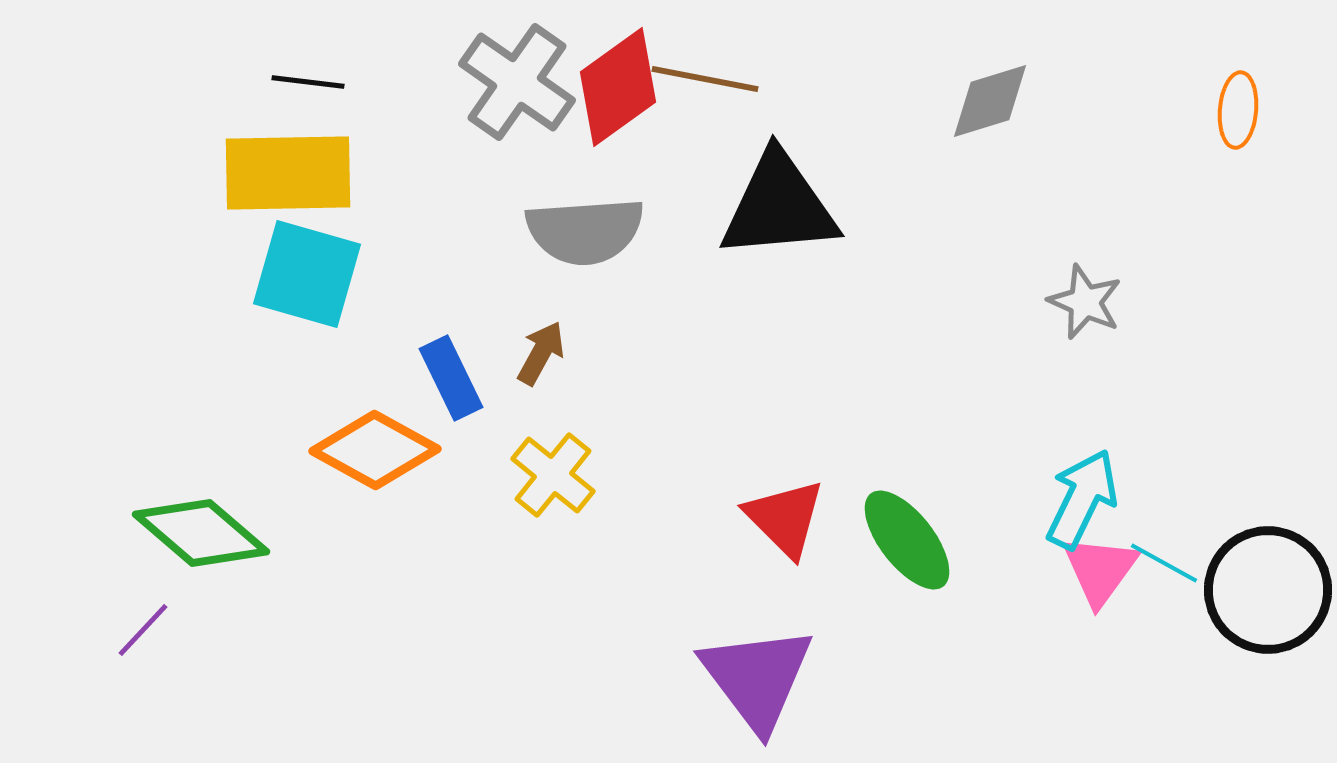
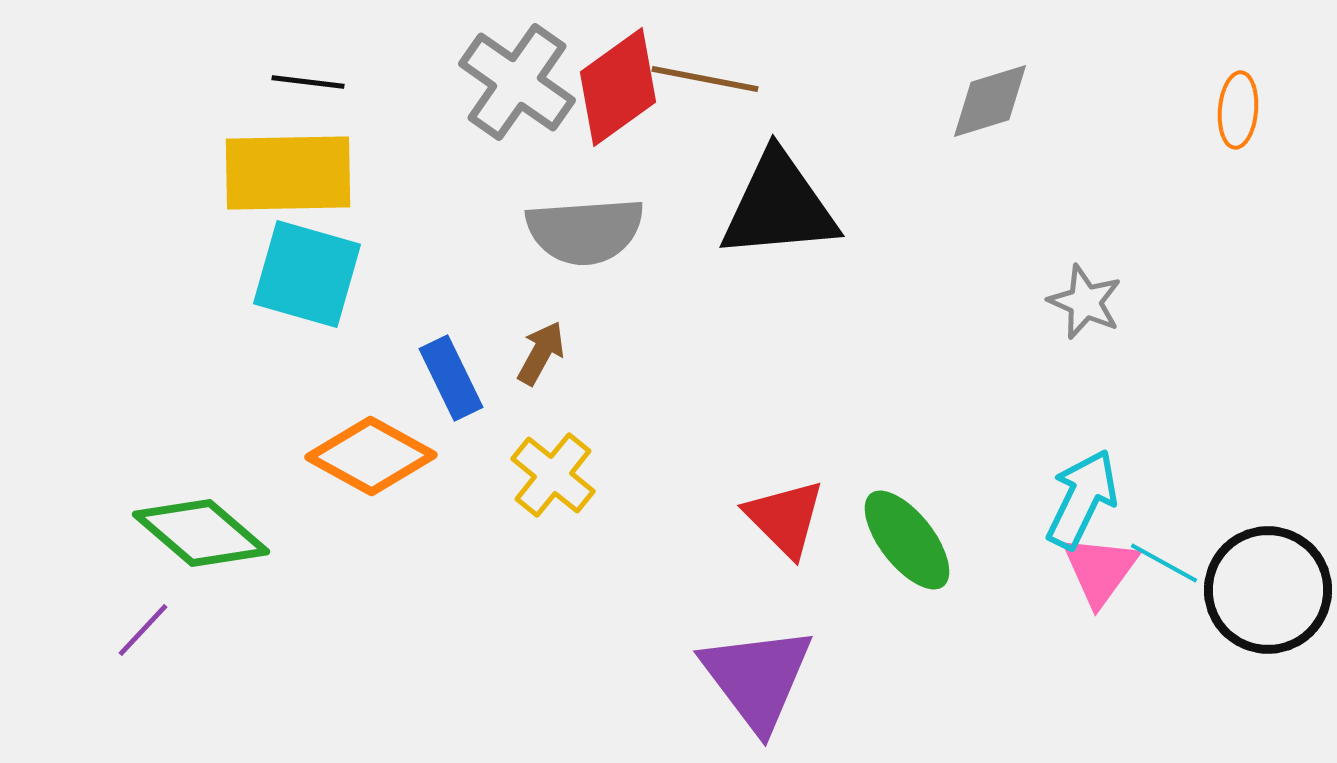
orange diamond: moved 4 px left, 6 px down
